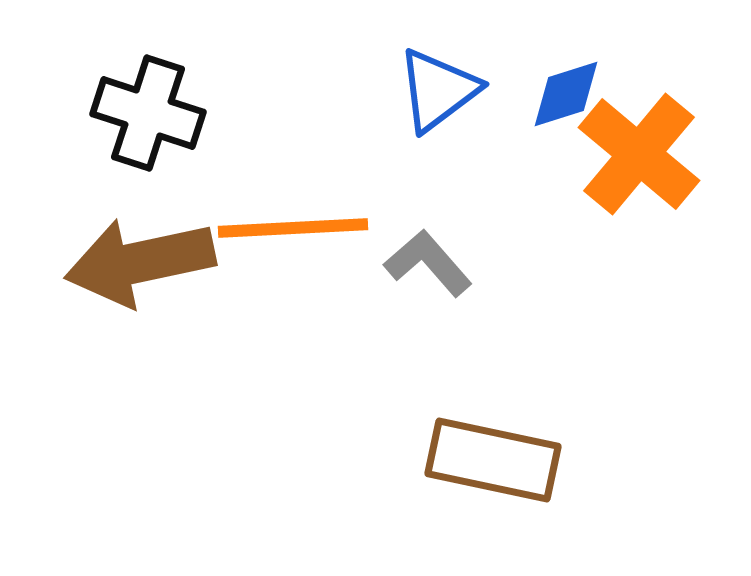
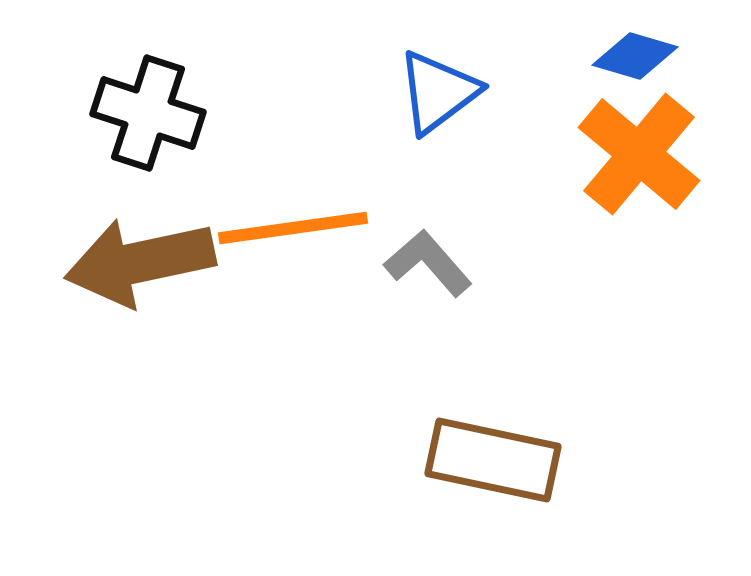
blue triangle: moved 2 px down
blue diamond: moved 69 px right, 38 px up; rotated 34 degrees clockwise
orange line: rotated 5 degrees counterclockwise
